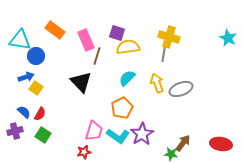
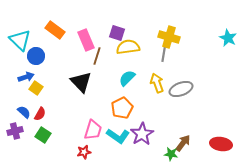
cyan triangle: rotated 35 degrees clockwise
pink trapezoid: moved 1 px left, 1 px up
